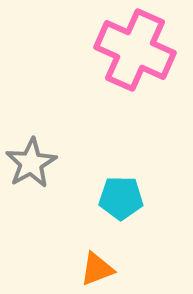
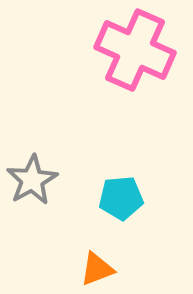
gray star: moved 1 px right, 17 px down
cyan pentagon: rotated 6 degrees counterclockwise
